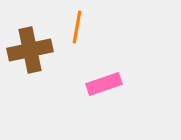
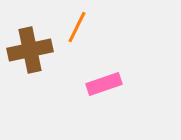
orange line: rotated 16 degrees clockwise
